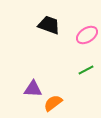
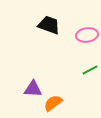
pink ellipse: rotated 25 degrees clockwise
green line: moved 4 px right
